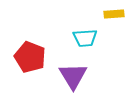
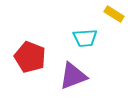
yellow rectangle: rotated 36 degrees clockwise
purple triangle: rotated 40 degrees clockwise
